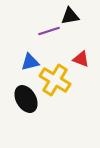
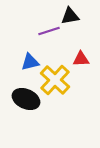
red triangle: rotated 24 degrees counterclockwise
yellow cross: rotated 12 degrees clockwise
black ellipse: rotated 36 degrees counterclockwise
